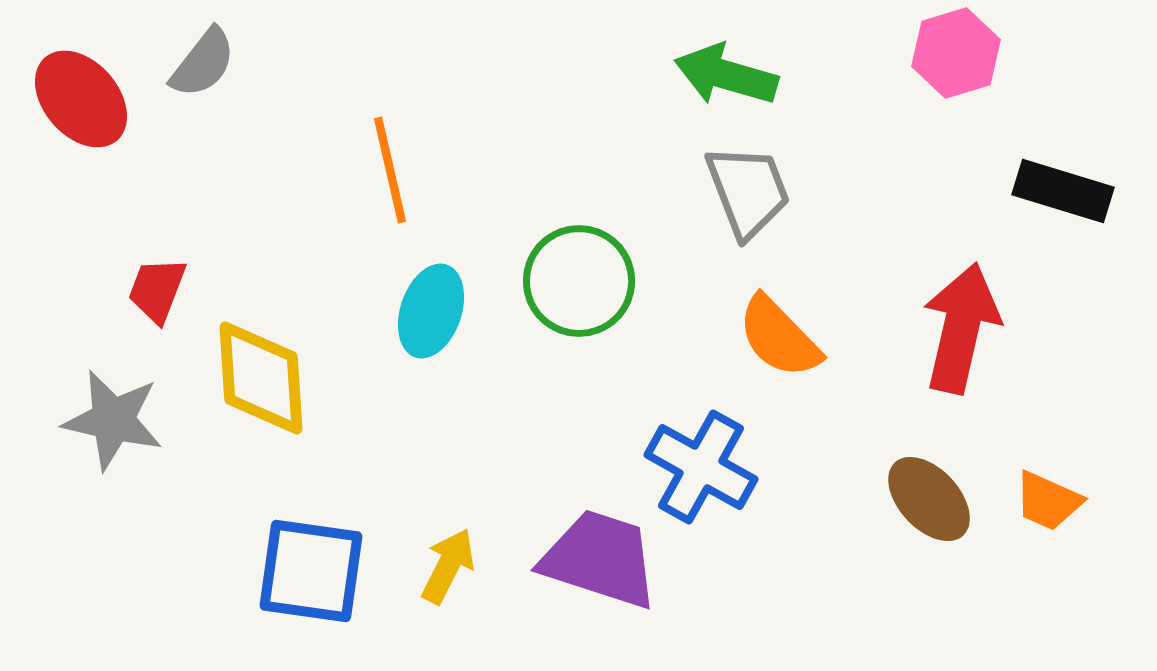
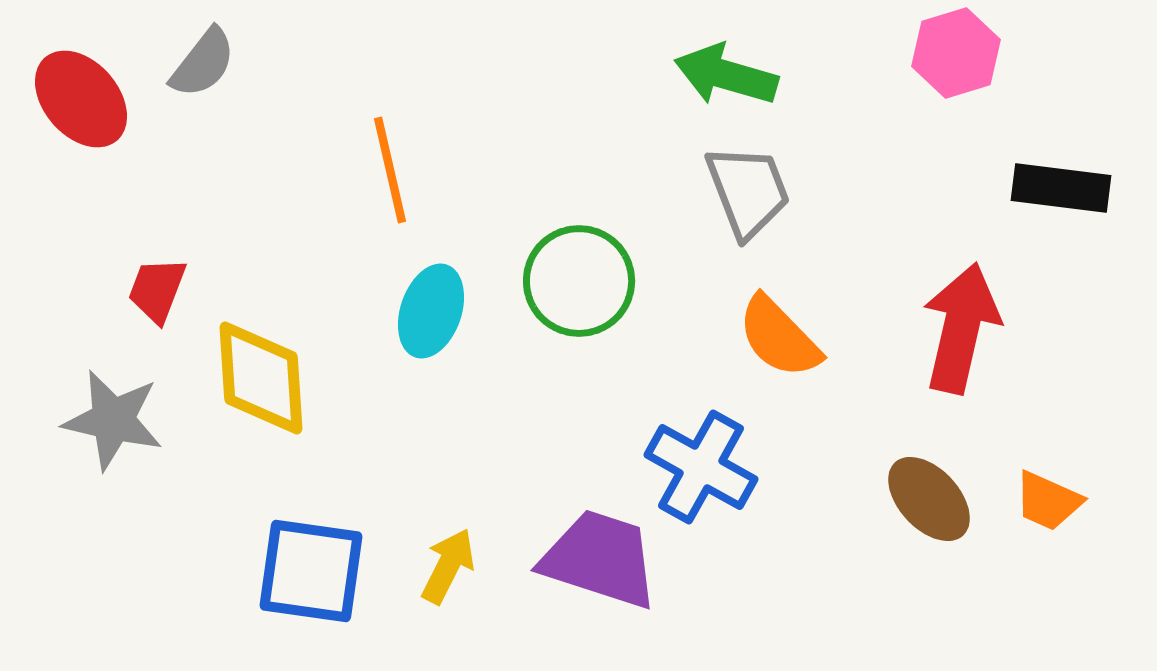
black rectangle: moved 2 px left, 3 px up; rotated 10 degrees counterclockwise
